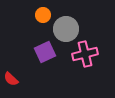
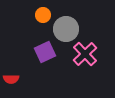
pink cross: rotated 30 degrees counterclockwise
red semicircle: rotated 42 degrees counterclockwise
